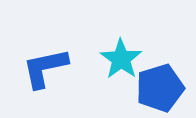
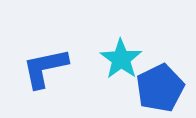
blue pentagon: rotated 9 degrees counterclockwise
